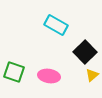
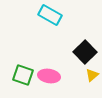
cyan rectangle: moved 6 px left, 10 px up
green square: moved 9 px right, 3 px down
